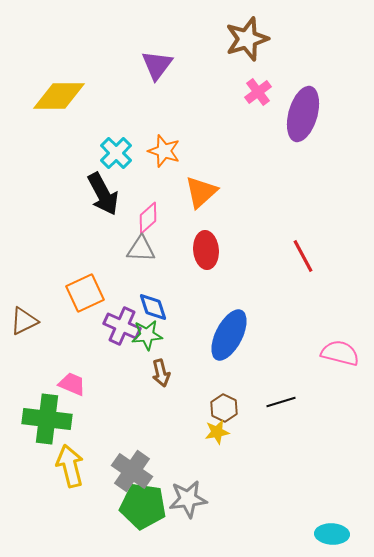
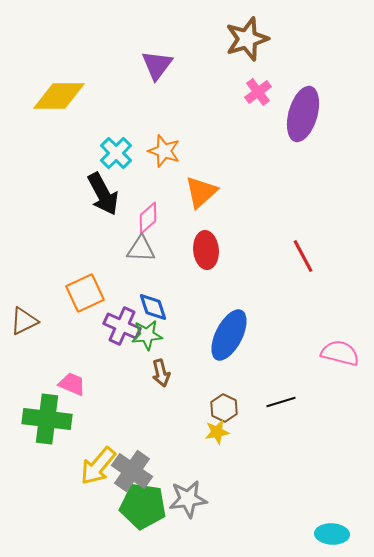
yellow arrow: moved 28 px right; rotated 126 degrees counterclockwise
